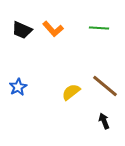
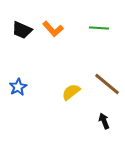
brown line: moved 2 px right, 2 px up
